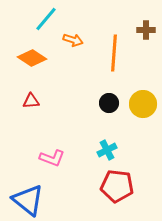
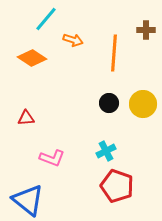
red triangle: moved 5 px left, 17 px down
cyan cross: moved 1 px left, 1 px down
red pentagon: rotated 12 degrees clockwise
